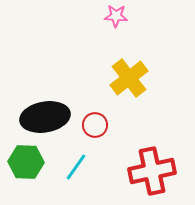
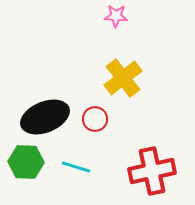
yellow cross: moved 6 px left
black ellipse: rotated 12 degrees counterclockwise
red circle: moved 6 px up
cyan line: rotated 72 degrees clockwise
